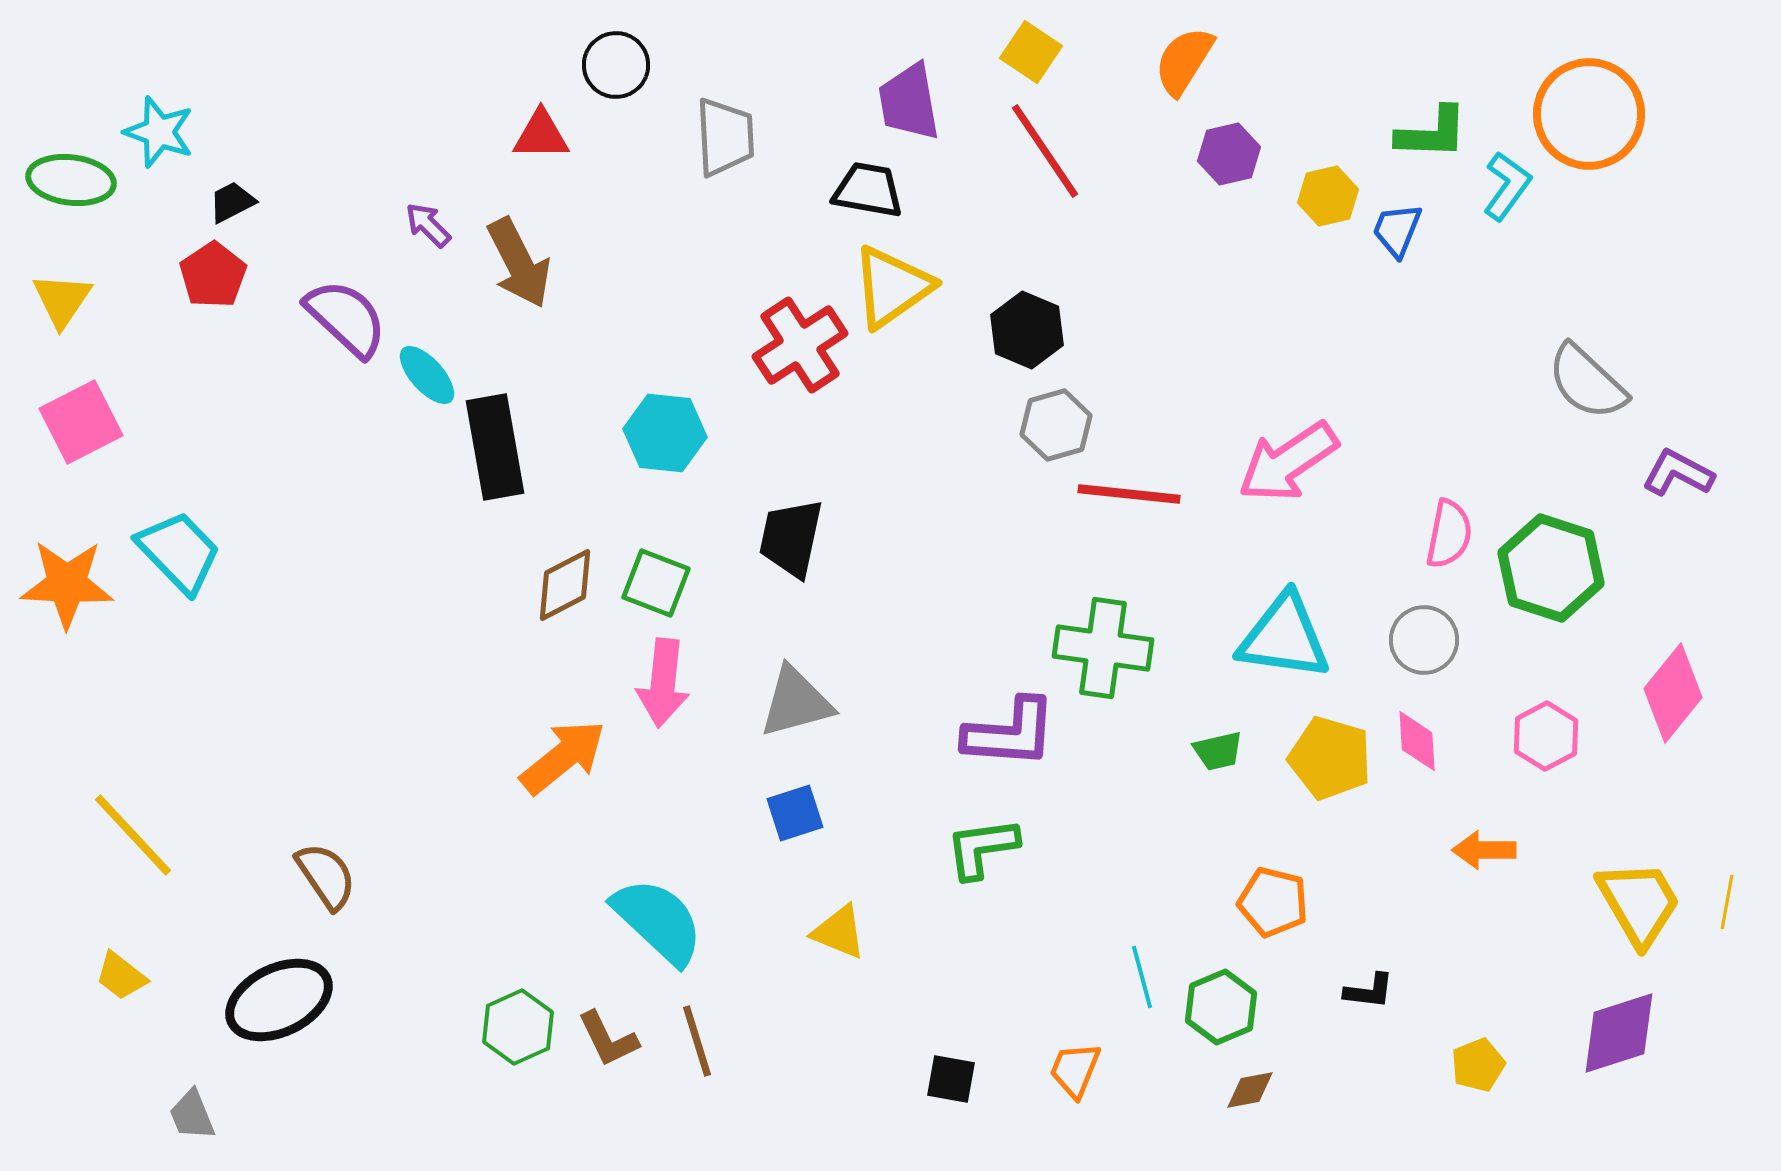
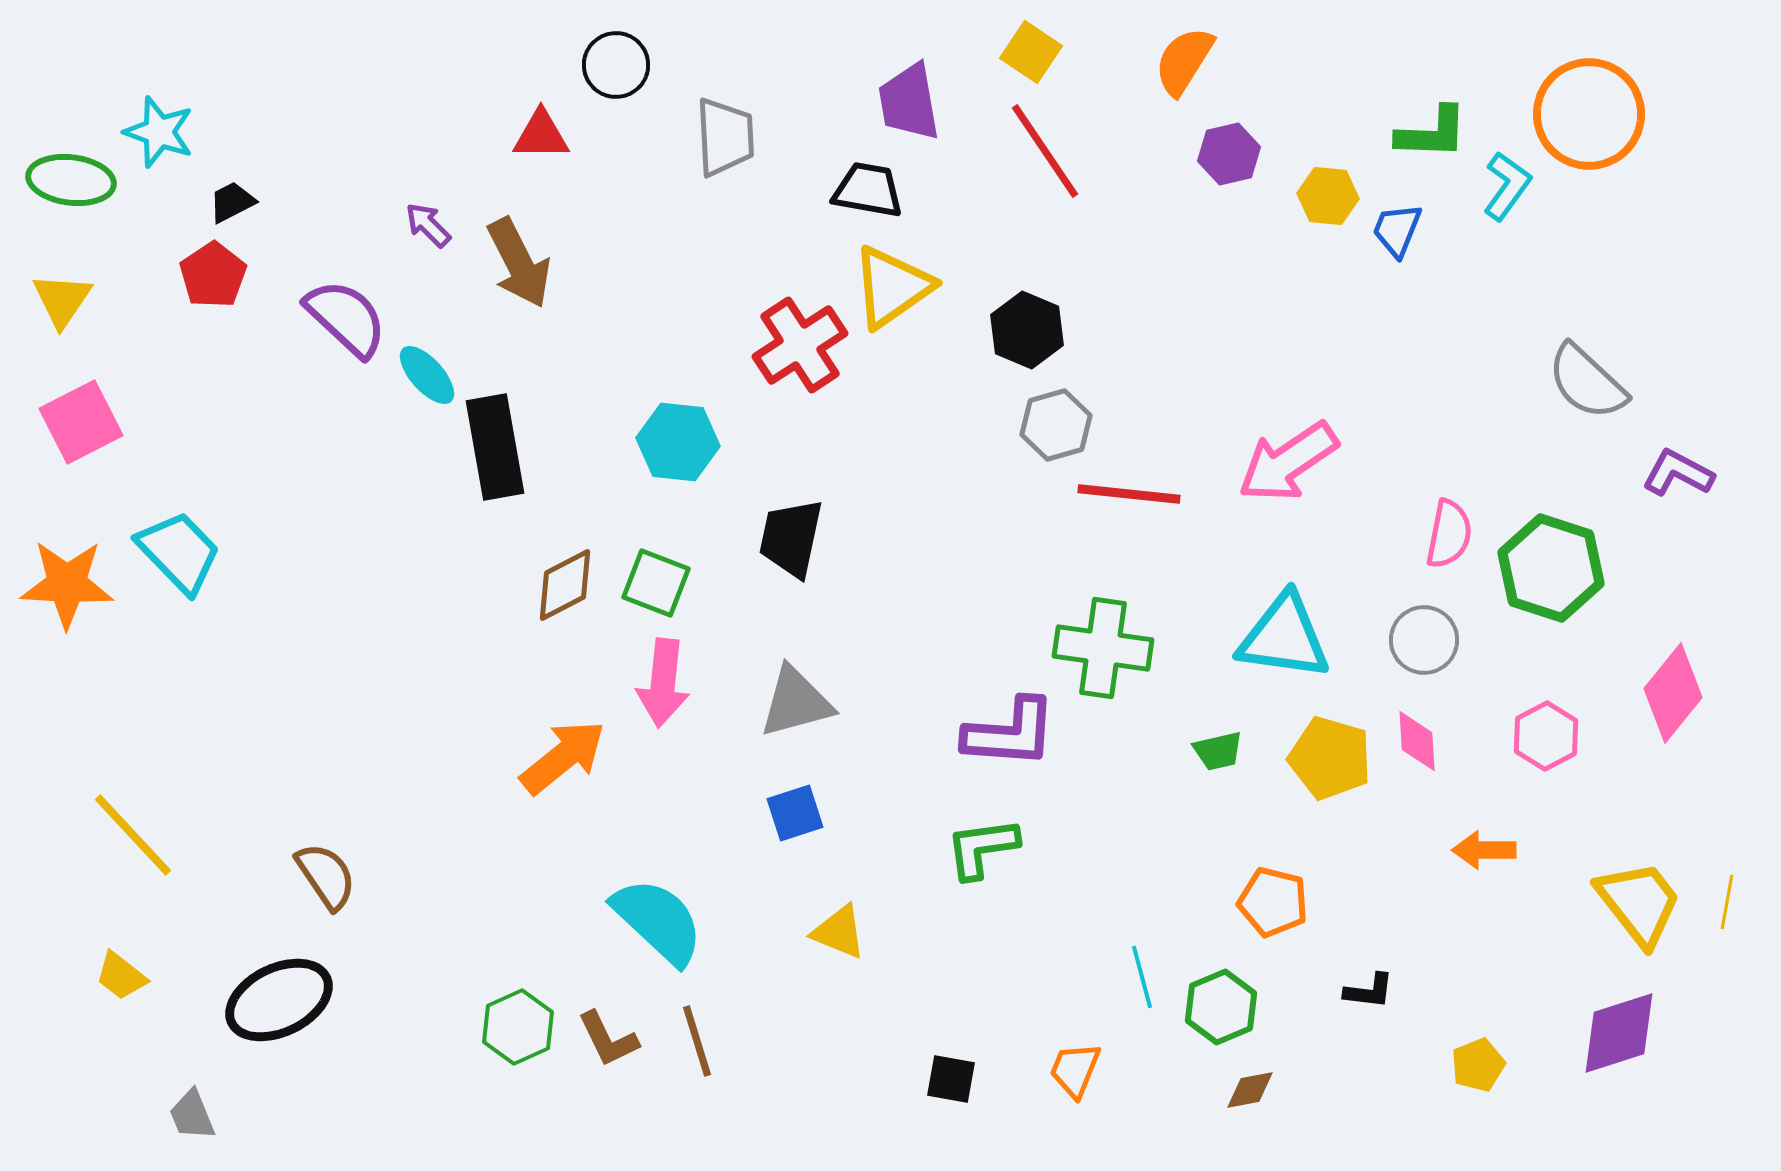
yellow hexagon at (1328, 196): rotated 18 degrees clockwise
cyan hexagon at (665, 433): moved 13 px right, 9 px down
yellow trapezoid at (1639, 903): rotated 8 degrees counterclockwise
